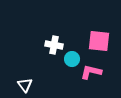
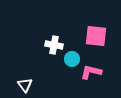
pink square: moved 3 px left, 5 px up
